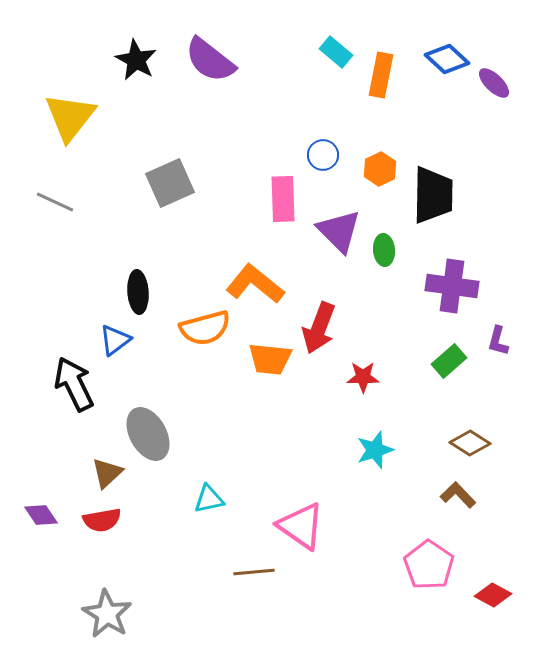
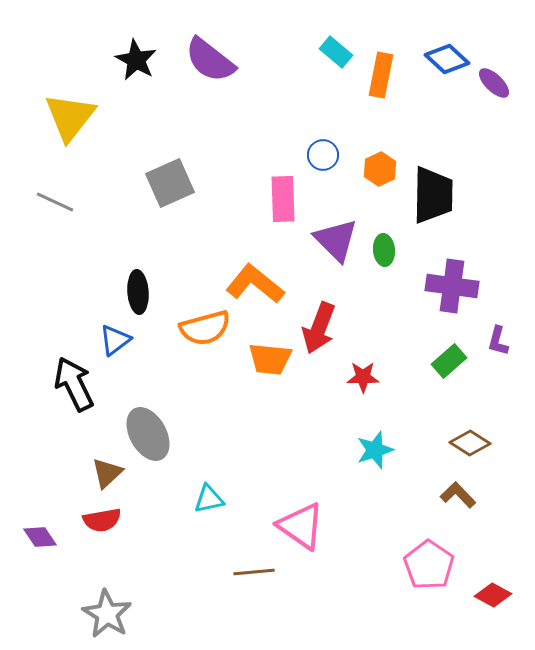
purple triangle: moved 3 px left, 9 px down
purple diamond: moved 1 px left, 22 px down
